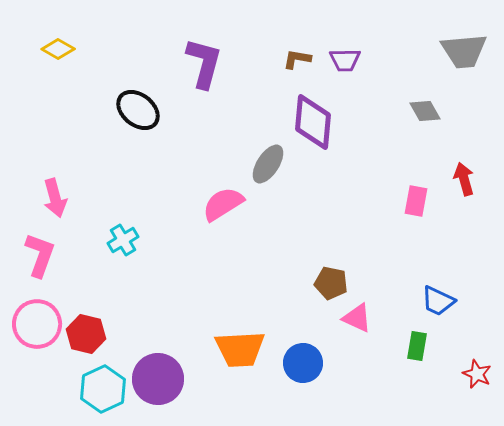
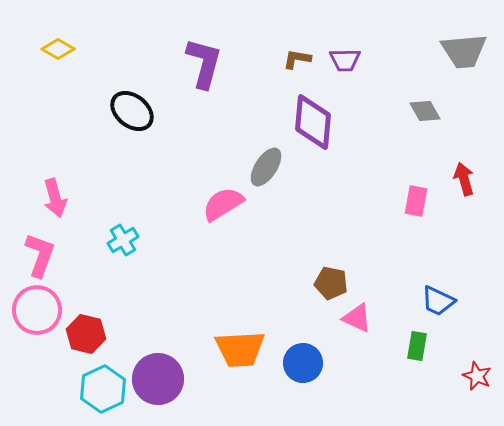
black ellipse: moved 6 px left, 1 px down
gray ellipse: moved 2 px left, 3 px down
pink circle: moved 14 px up
red star: moved 2 px down
